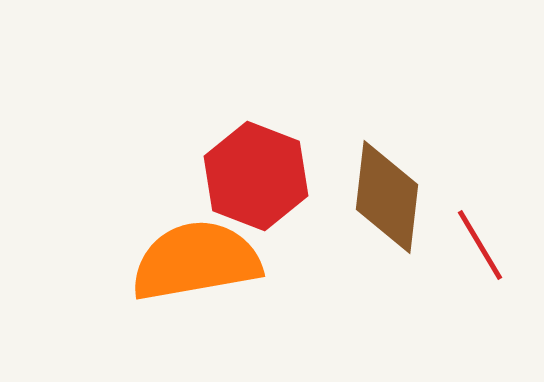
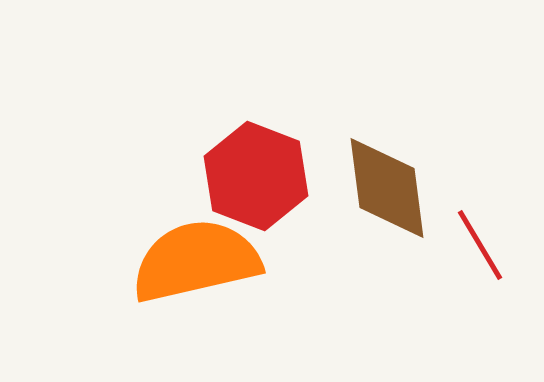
brown diamond: moved 9 px up; rotated 14 degrees counterclockwise
orange semicircle: rotated 3 degrees counterclockwise
